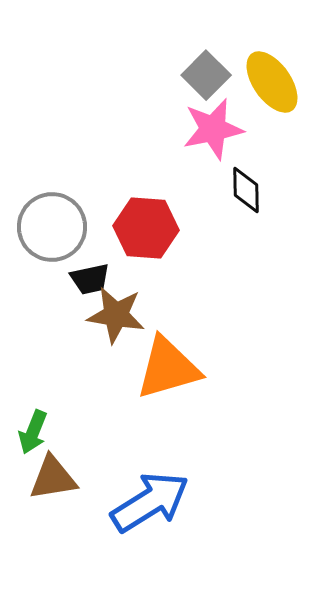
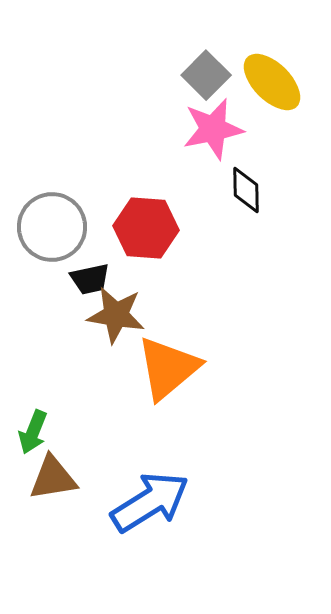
yellow ellipse: rotated 10 degrees counterclockwise
orange triangle: rotated 24 degrees counterclockwise
